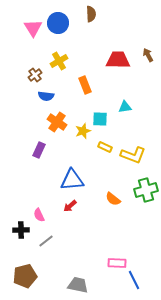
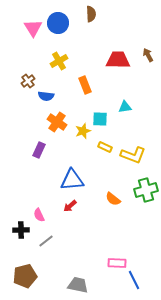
brown cross: moved 7 px left, 6 px down
